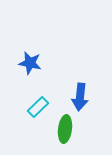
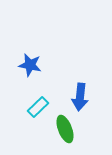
blue star: moved 2 px down
green ellipse: rotated 28 degrees counterclockwise
